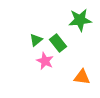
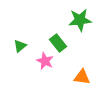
green triangle: moved 16 px left, 6 px down
